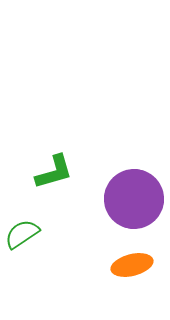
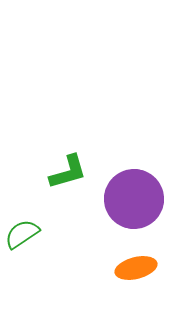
green L-shape: moved 14 px right
orange ellipse: moved 4 px right, 3 px down
